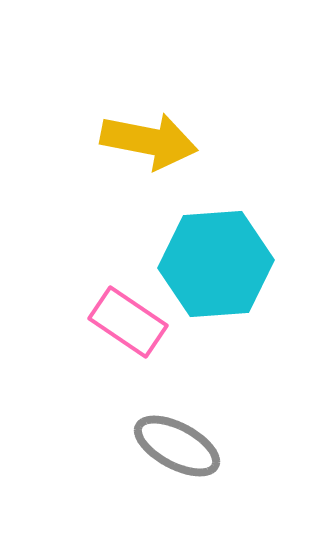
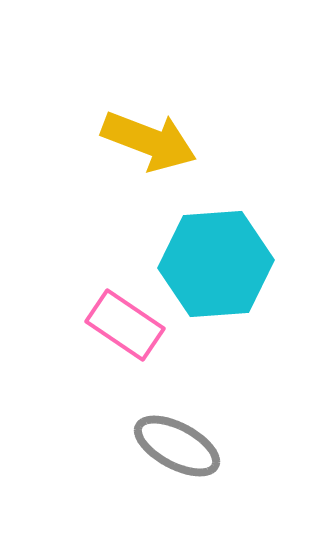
yellow arrow: rotated 10 degrees clockwise
pink rectangle: moved 3 px left, 3 px down
